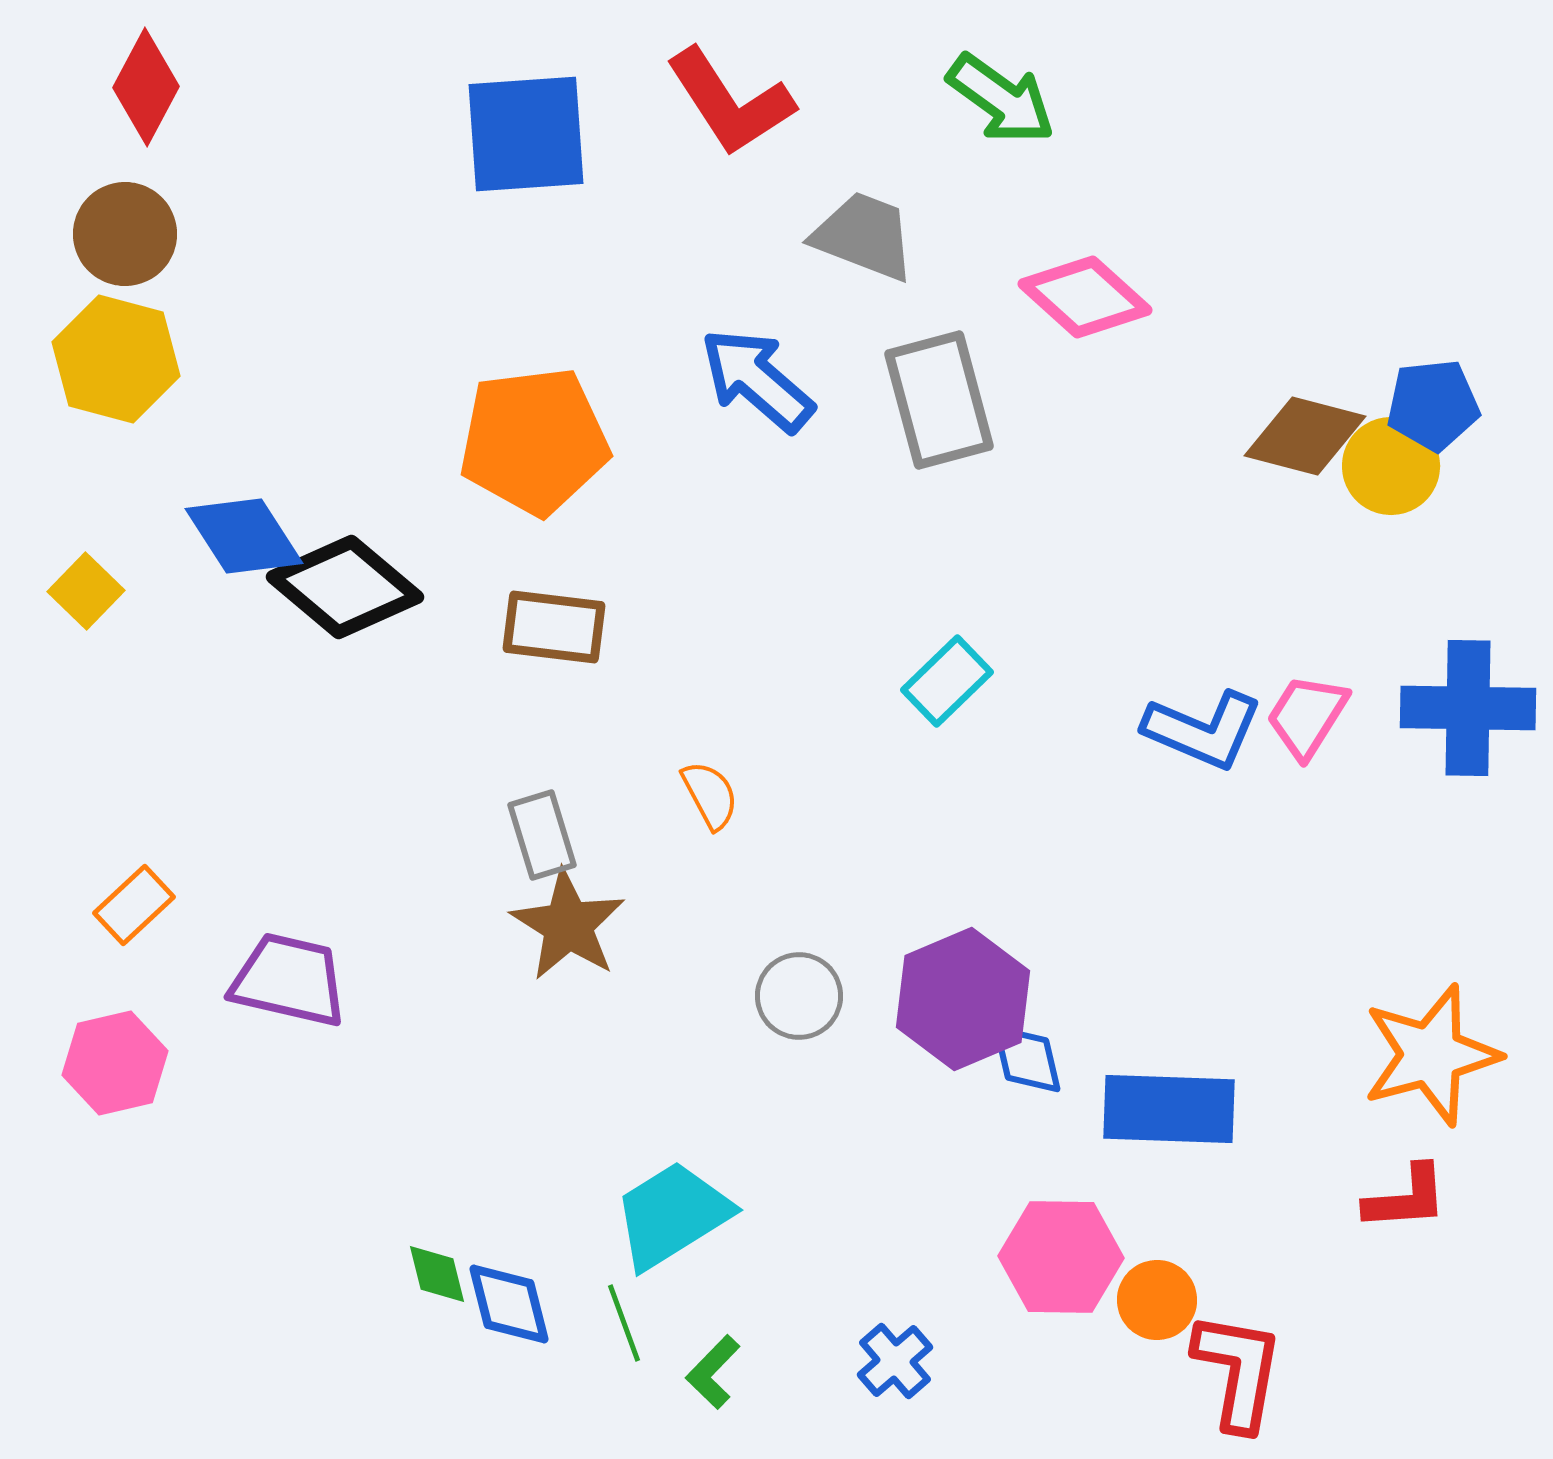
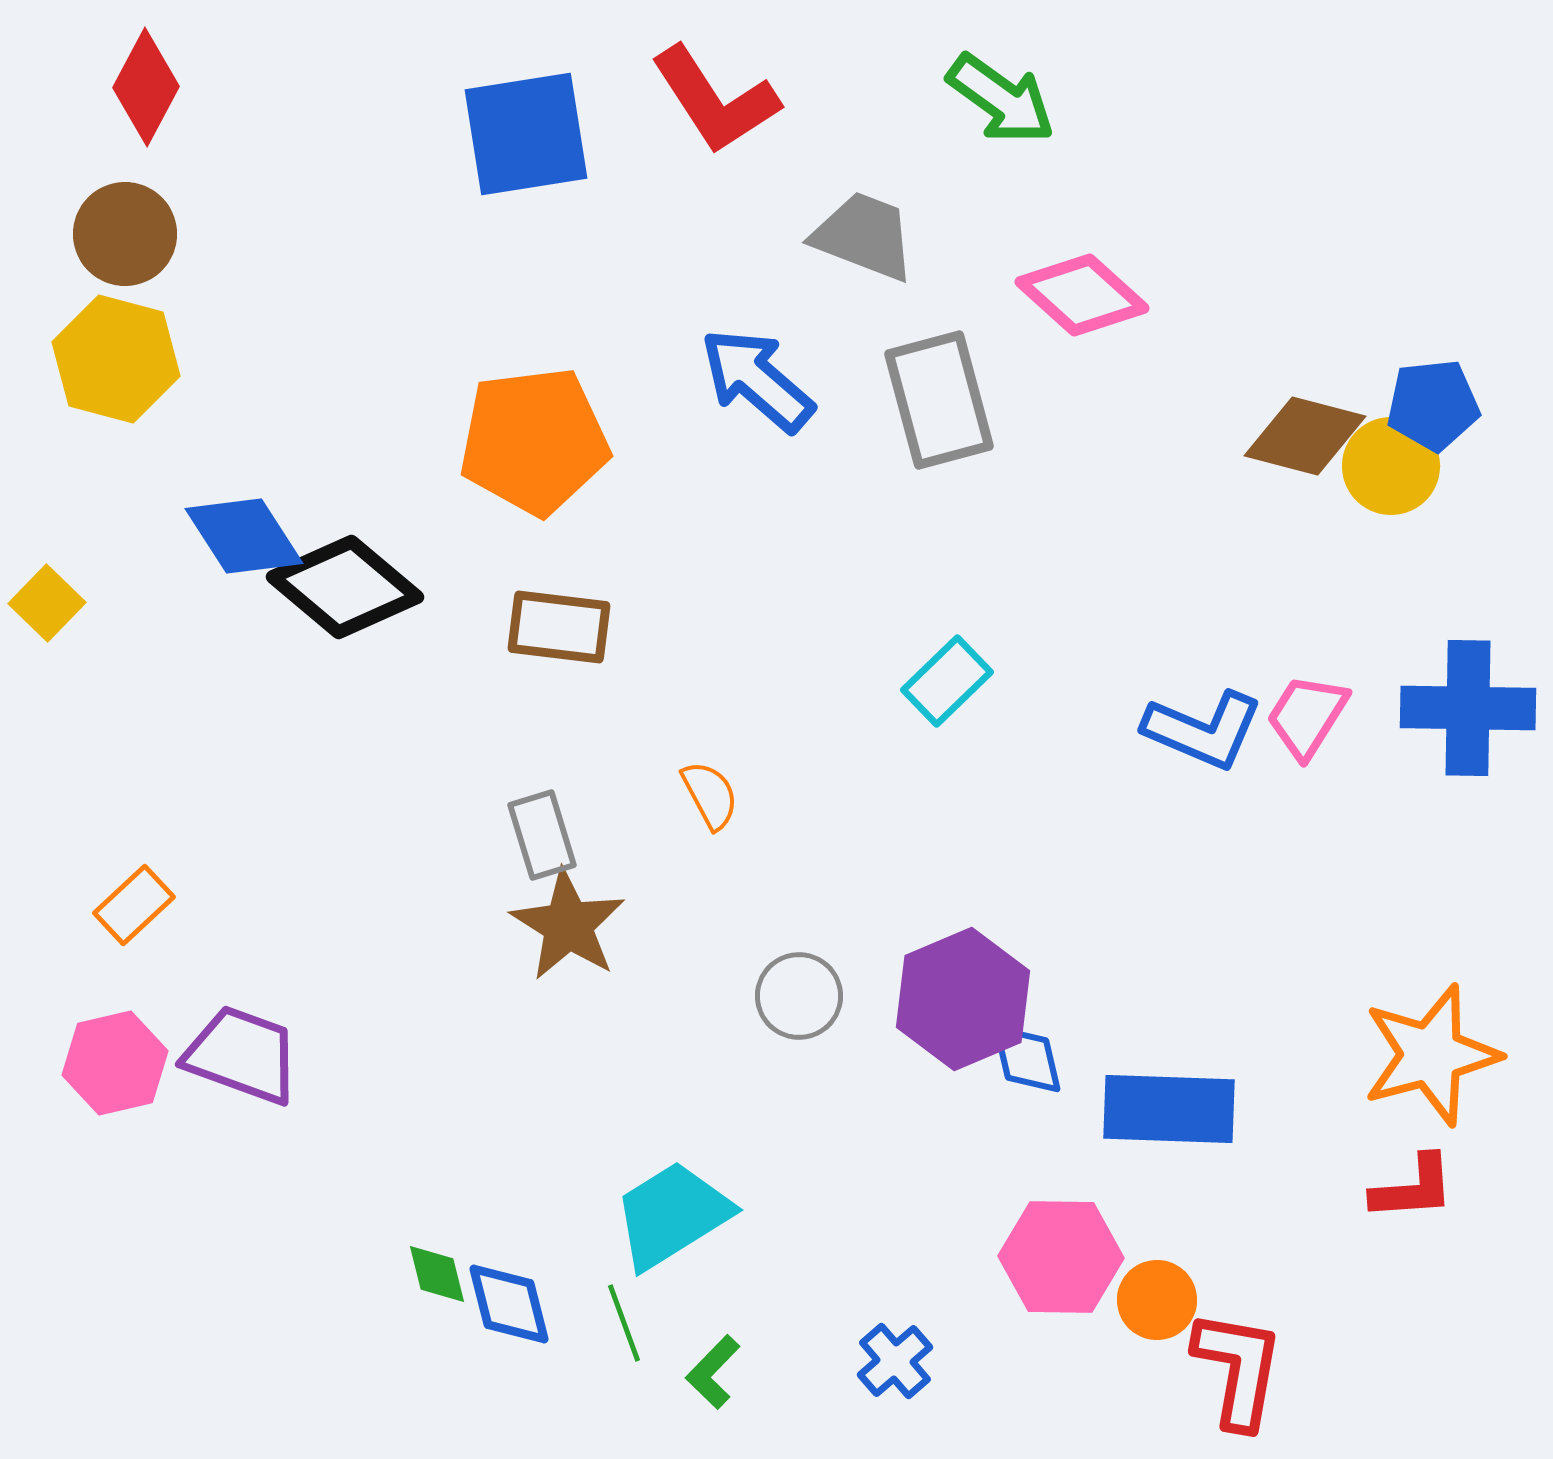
red L-shape at (730, 102): moved 15 px left, 2 px up
blue square at (526, 134): rotated 5 degrees counterclockwise
pink diamond at (1085, 297): moved 3 px left, 2 px up
yellow square at (86, 591): moved 39 px left, 12 px down
brown rectangle at (554, 627): moved 5 px right
purple trapezoid at (289, 980): moved 47 px left, 75 px down; rotated 7 degrees clockwise
red L-shape at (1406, 1198): moved 7 px right, 10 px up
red L-shape at (1238, 1371): moved 2 px up
